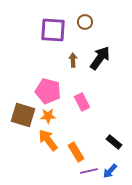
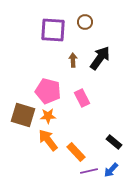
pink rectangle: moved 4 px up
orange rectangle: rotated 12 degrees counterclockwise
blue arrow: moved 1 px right, 1 px up
